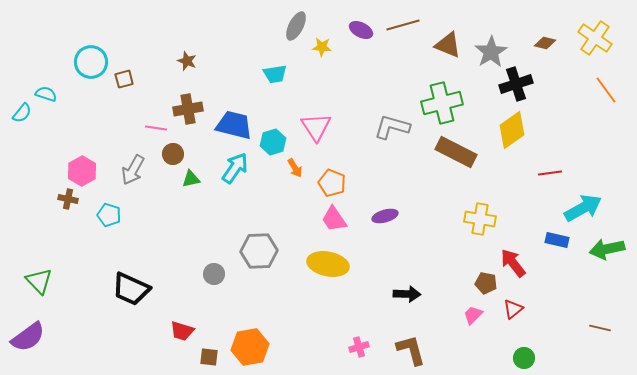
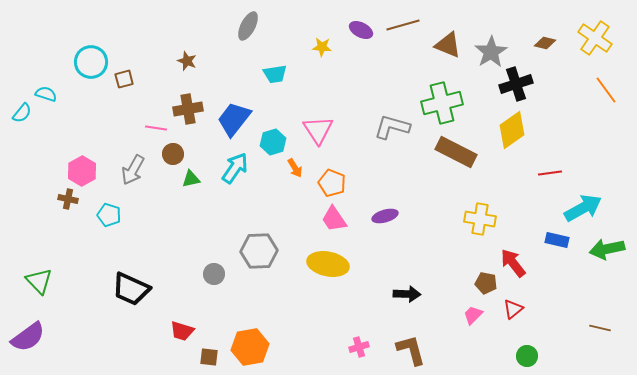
gray ellipse at (296, 26): moved 48 px left
blue trapezoid at (234, 125): moved 6 px up; rotated 66 degrees counterclockwise
pink triangle at (316, 127): moved 2 px right, 3 px down
green circle at (524, 358): moved 3 px right, 2 px up
